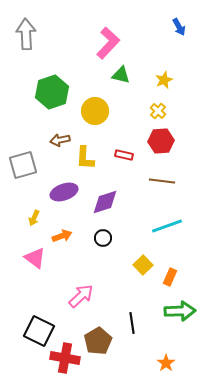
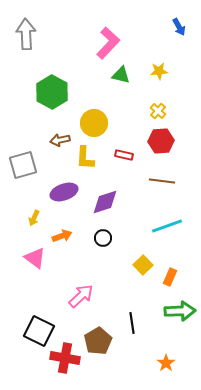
yellow star: moved 5 px left, 9 px up; rotated 18 degrees clockwise
green hexagon: rotated 12 degrees counterclockwise
yellow circle: moved 1 px left, 12 px down
